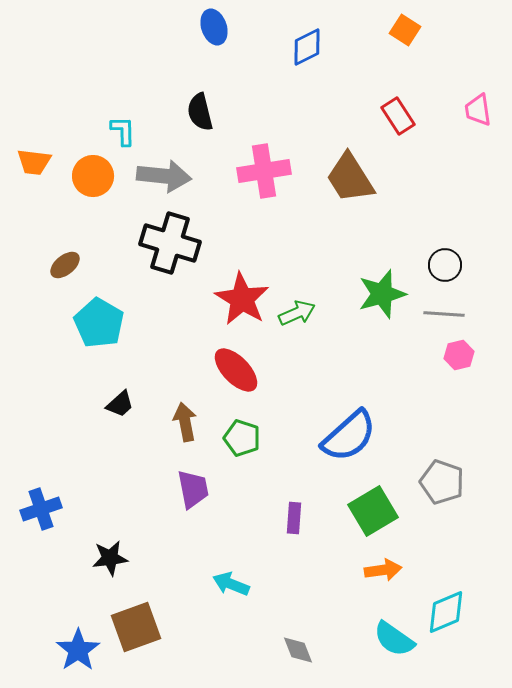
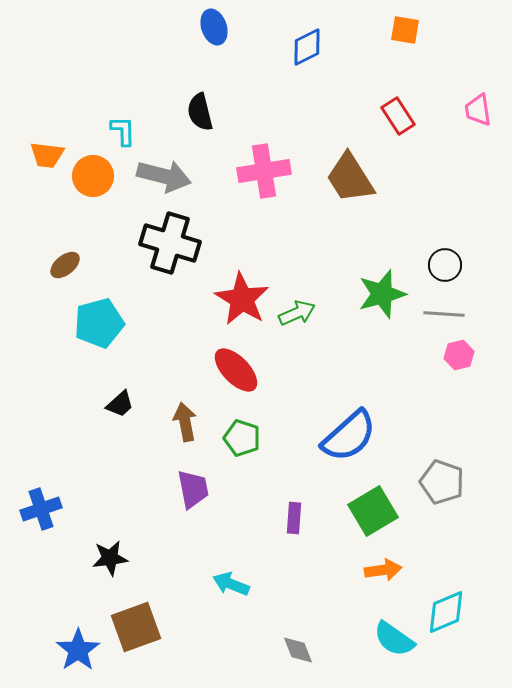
orange square: rotated 24 degrees counterclockwise
orange trapezoid: moved 13 px right, 7 px up
gray arrow: rotated 8 degrees clockwise
cyan pentagon: rotated 27 degrees clockwise
